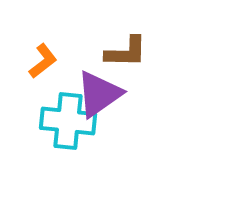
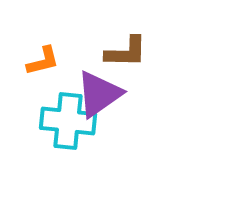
orange L-shape: rotated 24 degrees clockwise
